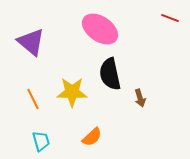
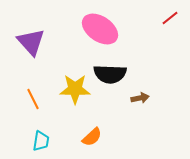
red line: rotated 60 degrees counterclockwise
purple triangle: rotated 8 degrees clockwise
black semicircle: rotated 76 degrees counterclockwise
yellow star: moved 3 px right, 3 px up
brown arrow: rotated 84 degrees counterclockwise
cyan trapezoid: rotated 25 degrees clockwise
